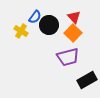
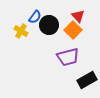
red triangle: moved 4 px right, 1 px up
orange square: moved 3 px up
